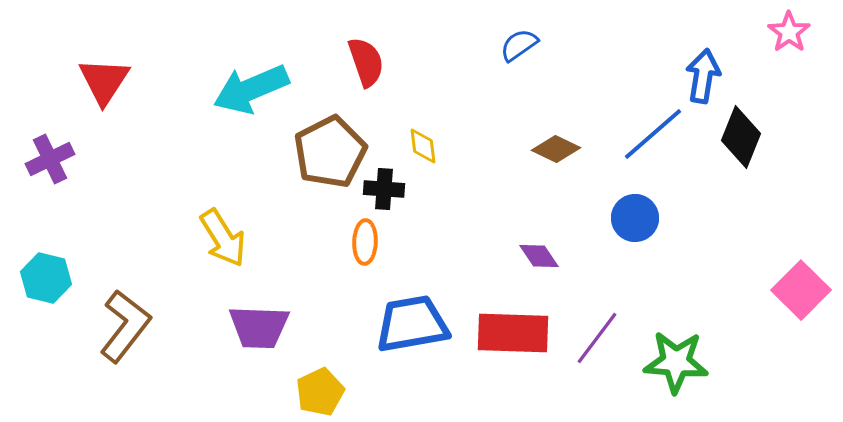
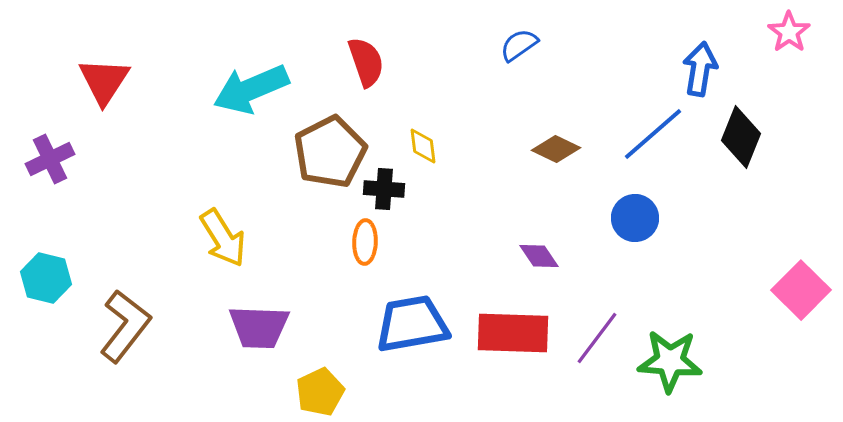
blue arrow: moved 3 px left, 7 px up
green star: moved 6 px left, 1 px up
